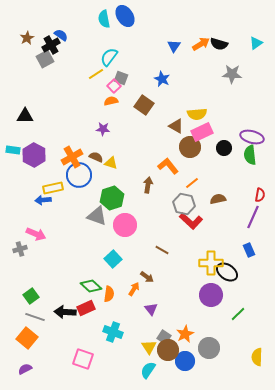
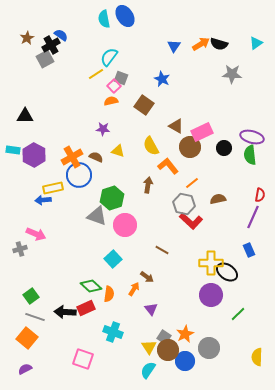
yellow semicircle at (197, 114): moved 46 px left, 32 px down; rotated 66 degrees clockwise
yellow triangle at (111, 163): moved 7 px right, 12 px up
